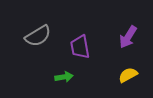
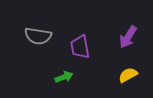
gray semicircle: rotated 40 degrees clockwise
green arrow: rotated 12 degrees counterclockwise
